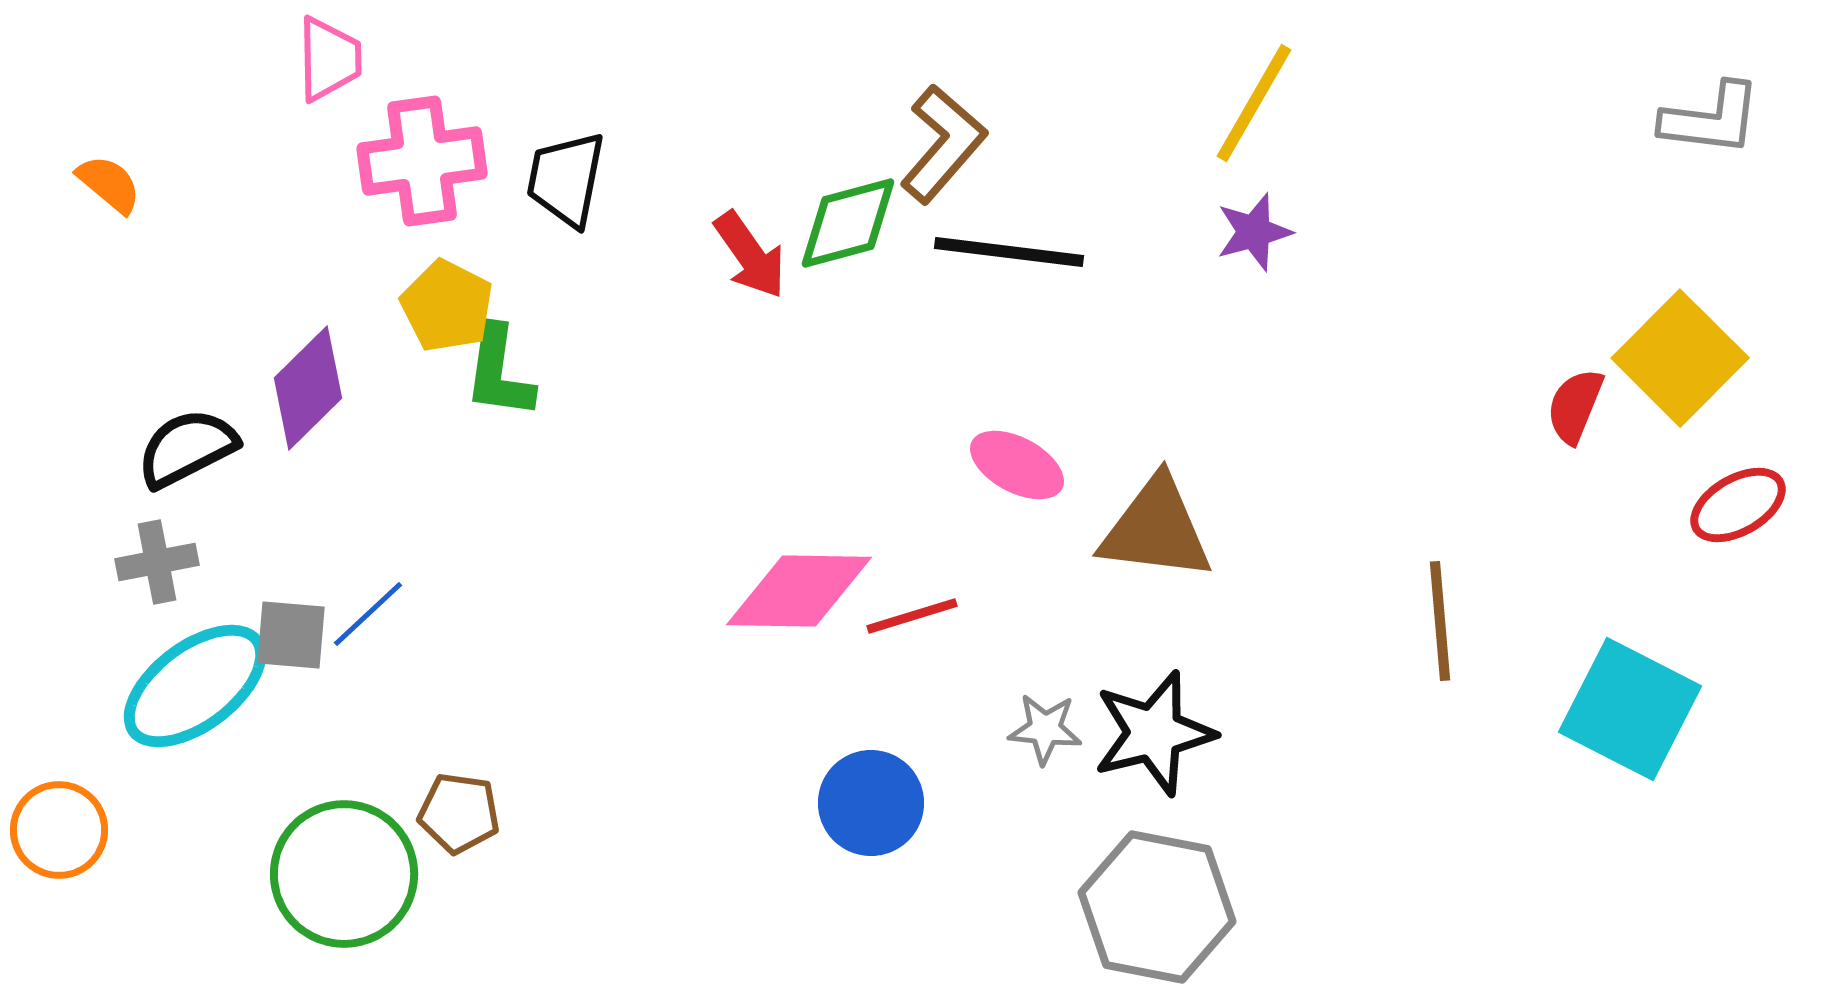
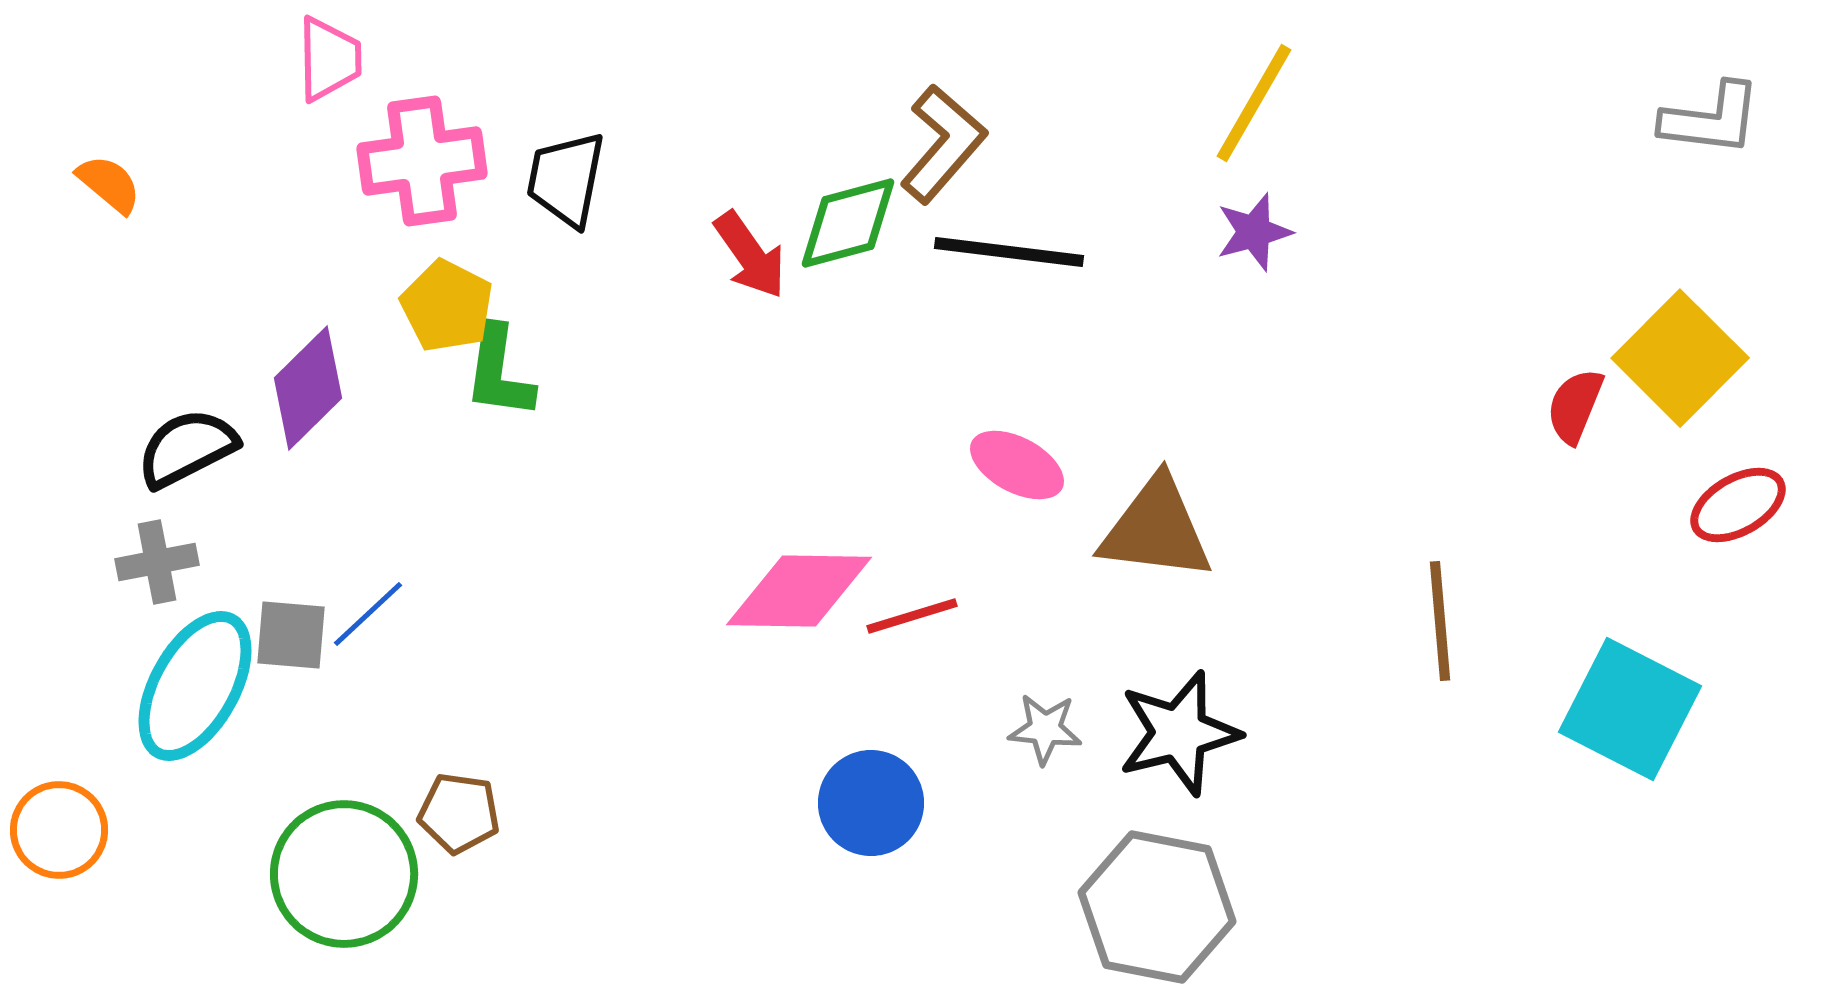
cyan ellipse: rotated 24 degrees counterclockwise
black star: moved 25 px right
